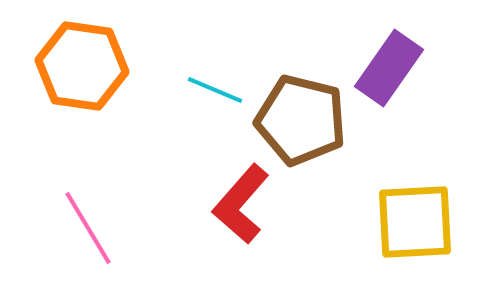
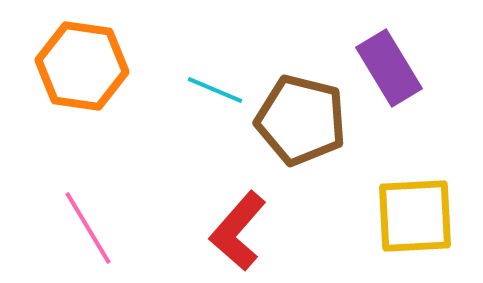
purple rectangle: rotated 66 degrees counterclockwise
red L-shape: moved 3 px left, 27 px down
yellow square: moved 6 px up
